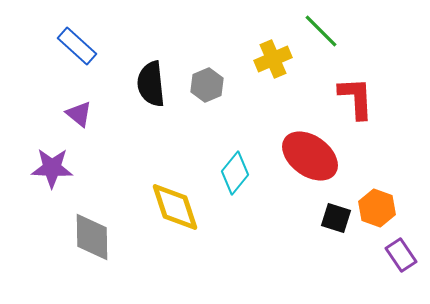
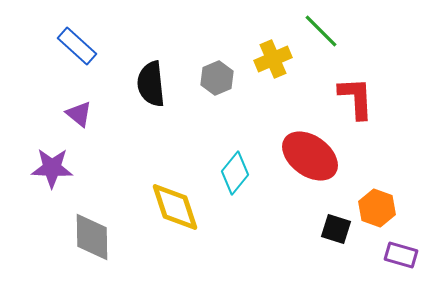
gray hexagon: moved 10 px right, 7 px up
black square: moved 11 px down
purple rectangle: rotated 40 degrees counterclockwise
